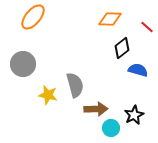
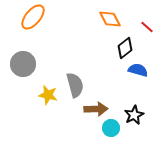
orange diamond: rotated 60 degrees clockwise
black diamond: moved 3 px right
